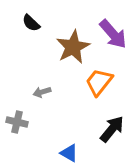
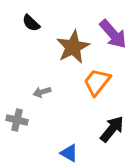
orange trapezoid: moved 2 px left
gray cross: moved 2 px up
